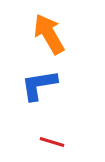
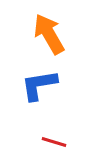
red line: moved 2 px right
